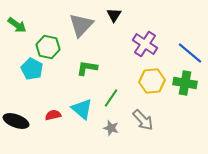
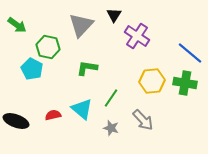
purple cross: moved 8 px left, 8 px up
